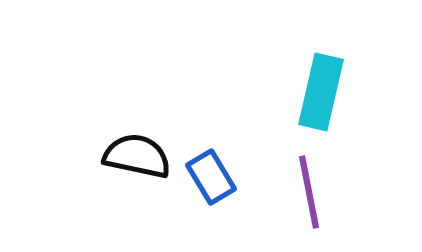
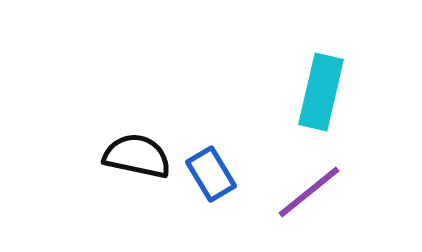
blue rectangle: moved 3 px up
purple line: rotated 62 degrees clockwise
